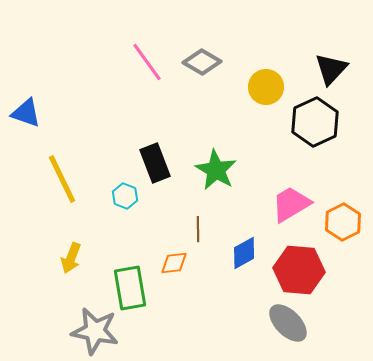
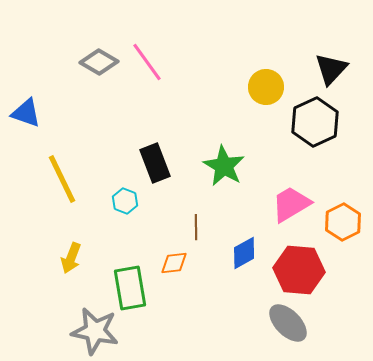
gray diamond: moved 103 px left
green star: moved 8 px right, 4 px up
cyan hexagon: moved 5 px down
brown line: moved 2 px left, 2 px up
